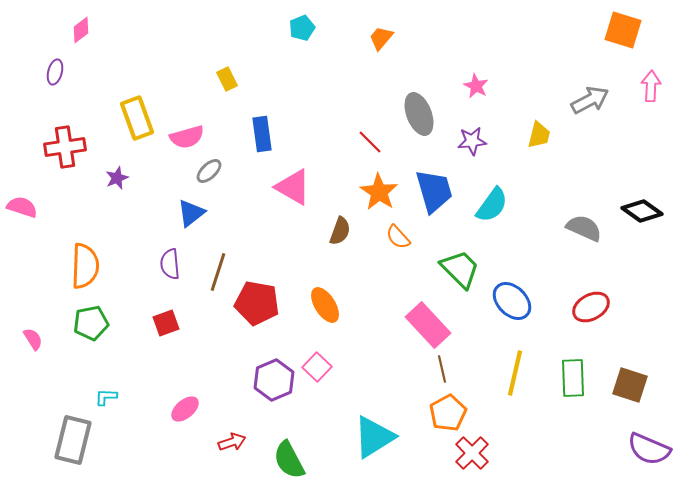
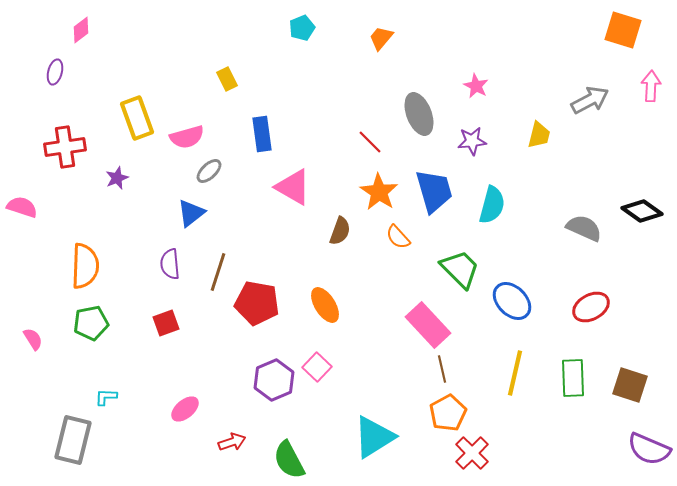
cyan semicircle at (492, 205): rotated 21 degrees counterclockwise
